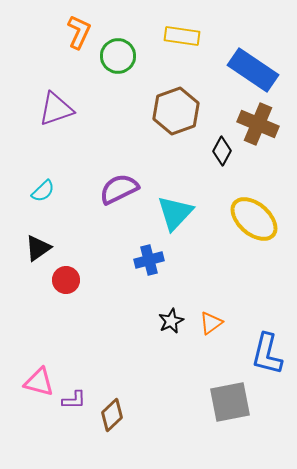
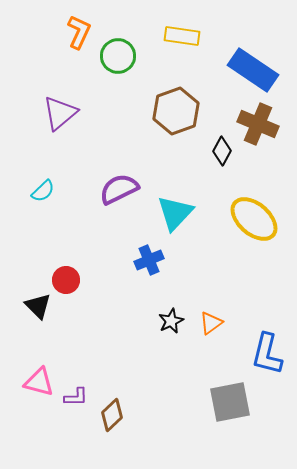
purple triangle: moved 4 px right, 4 px down; rotated 21 degrees counterclockwise
black triangle: moved 58 px down; rotated 40 degrees counterclockwise
blue cross: rotated 8 degrees counterclockwise
purple L-shape: moved 2 px right, 3 px up
